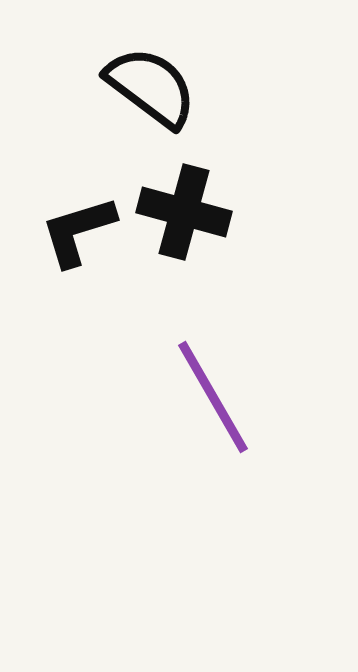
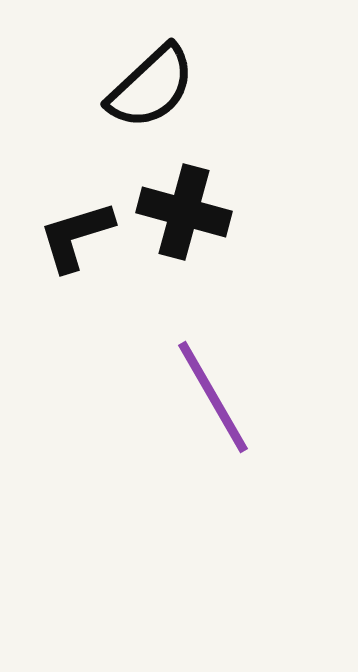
black semicircle: rotated 100 degrees clockwise
black L-shape: moved 2 px left, 5 px down
